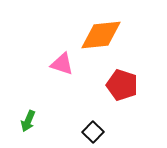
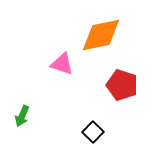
orange diamond: rotated 6 degrees counterclockwise
green arrow: moved 6 px left, 5 px up
